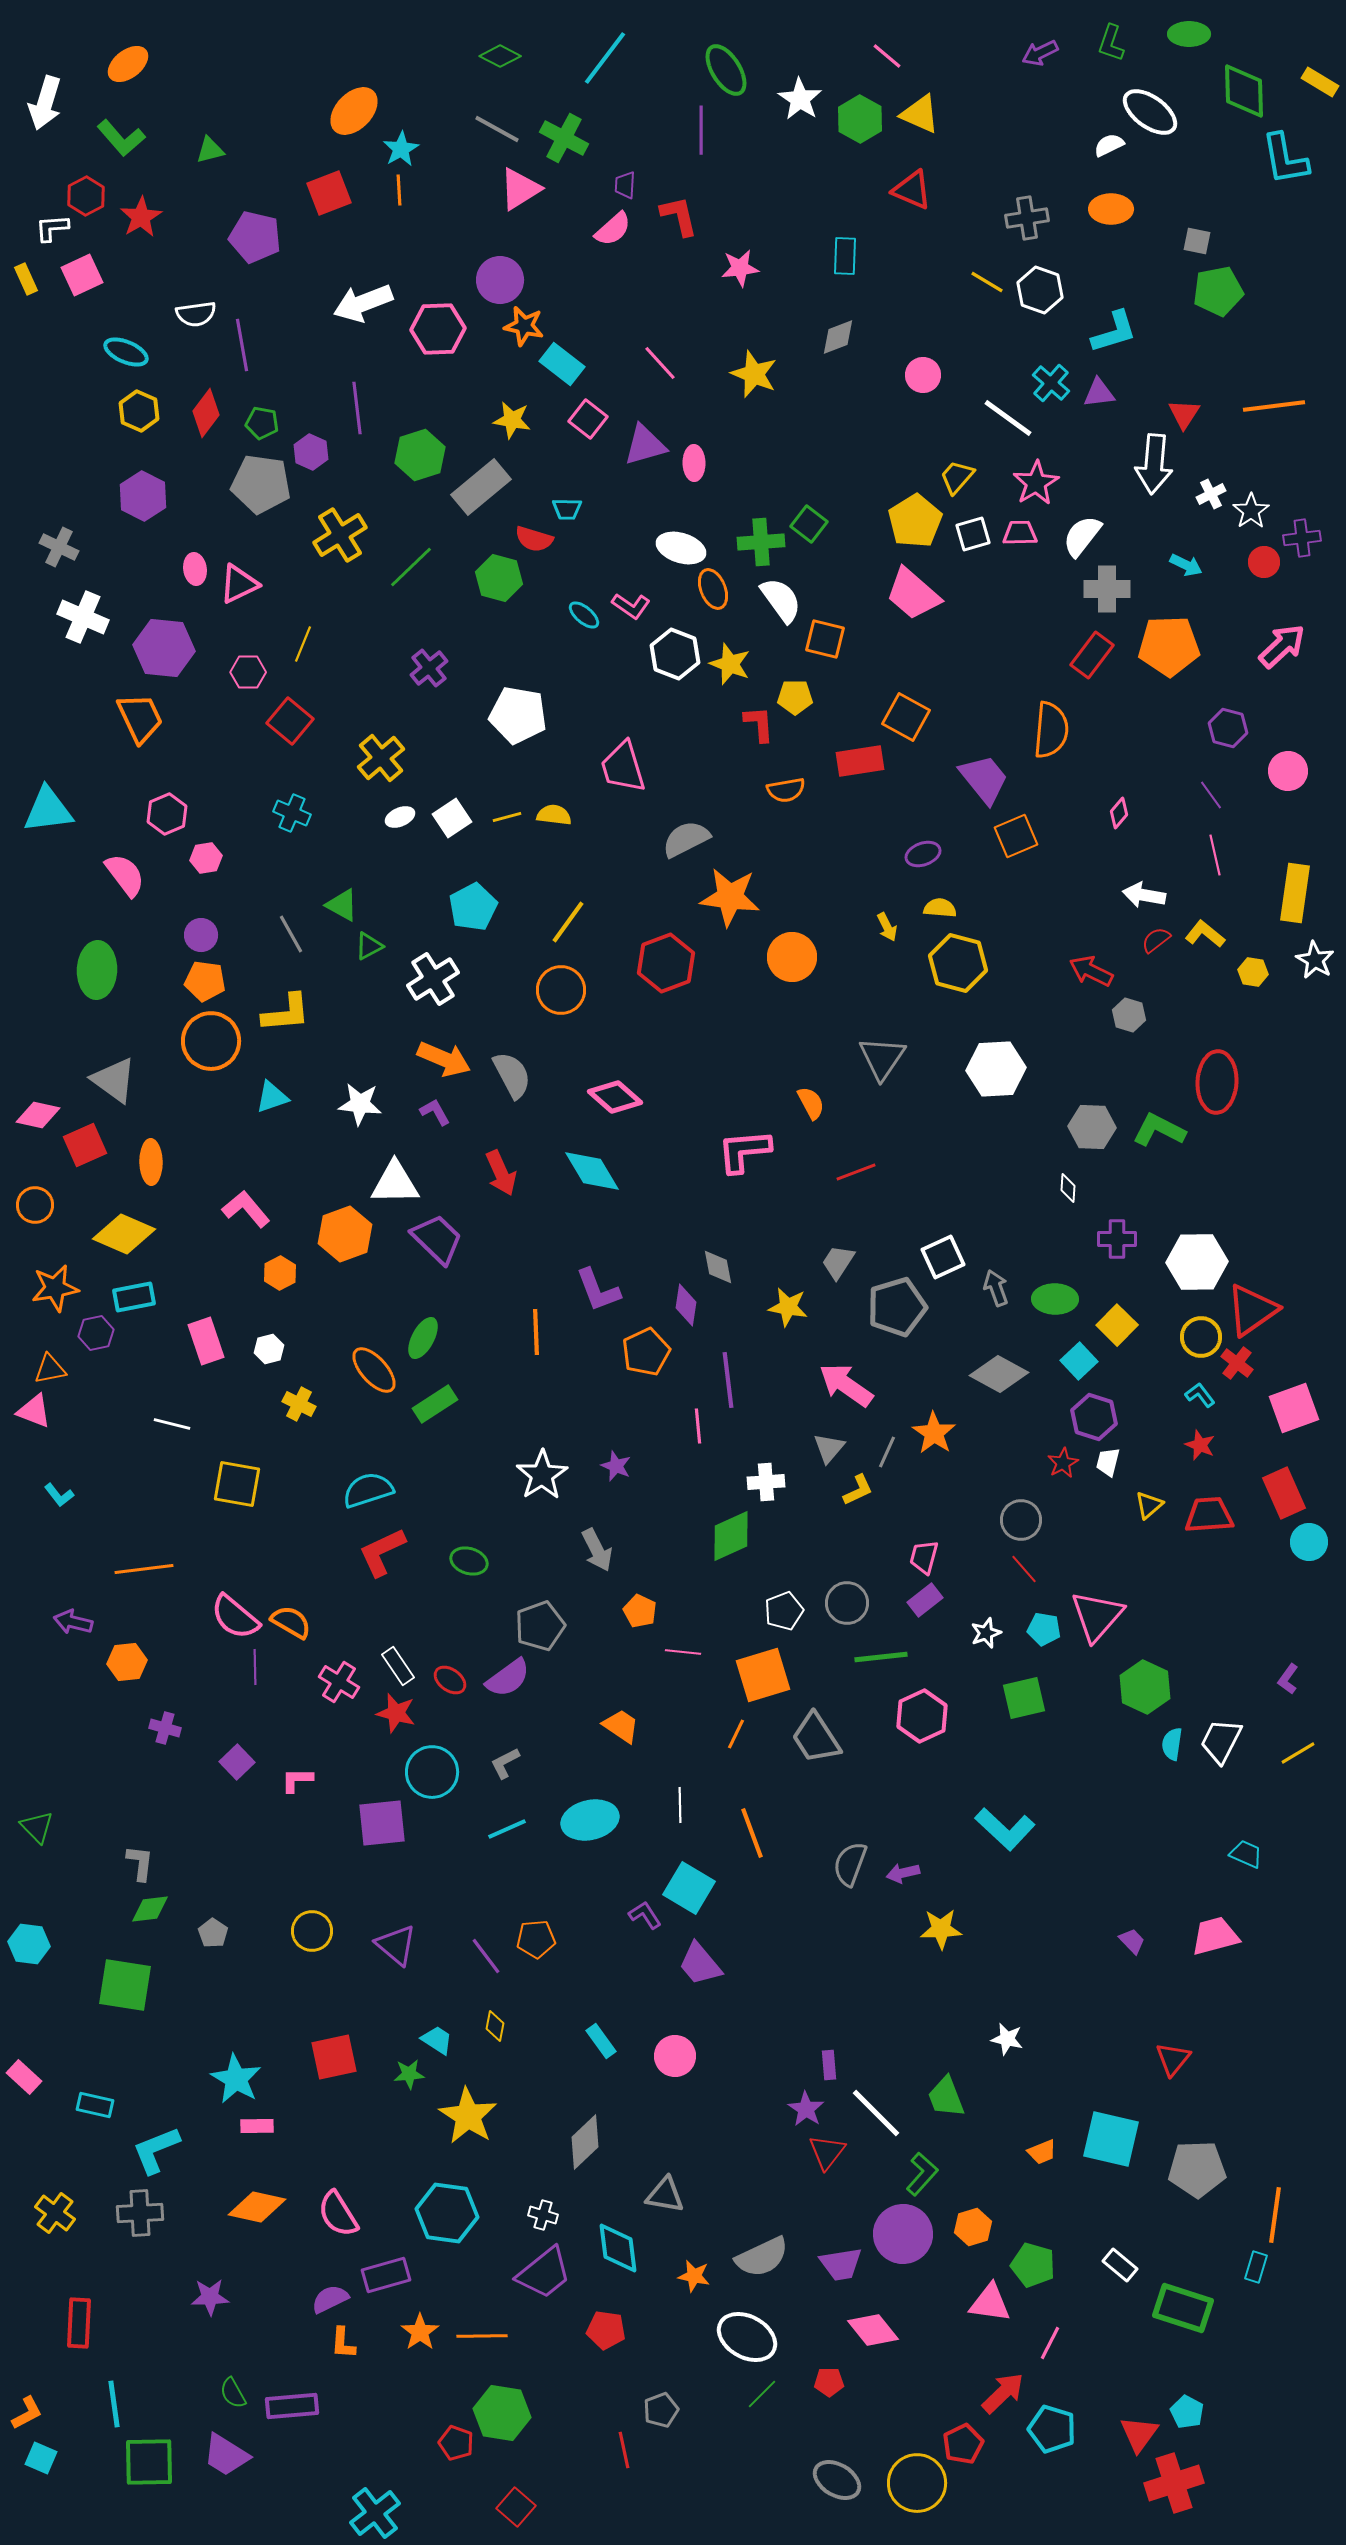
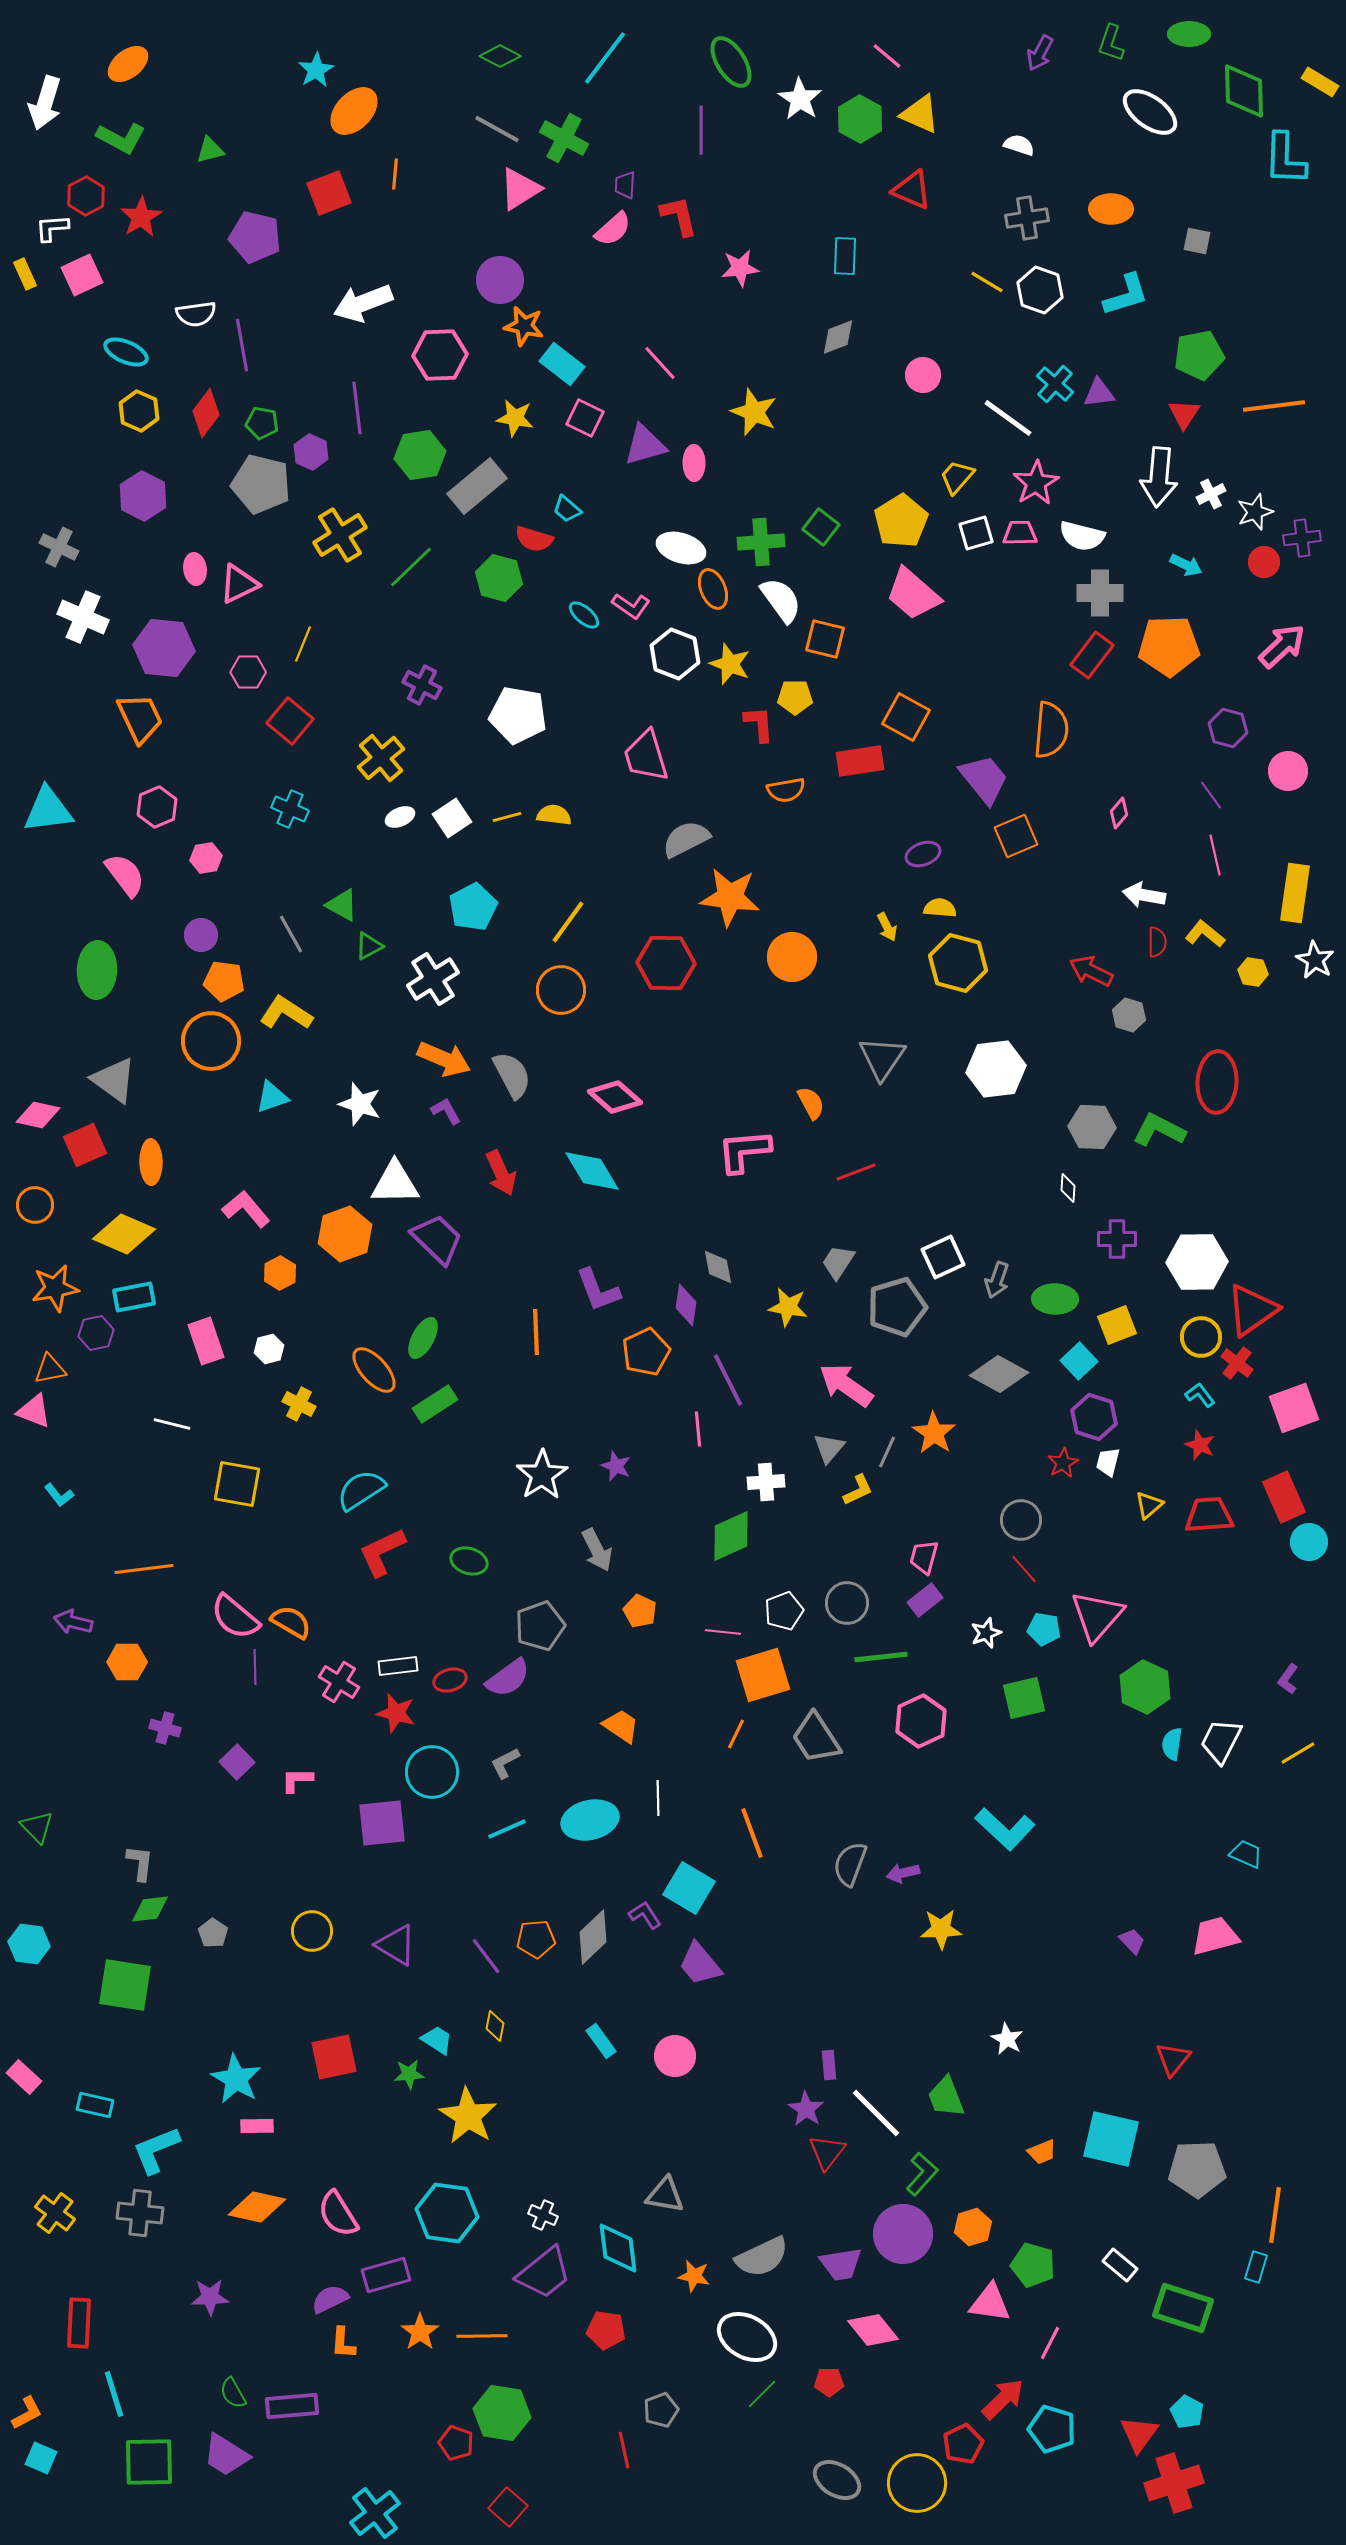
purple arrow at (1040, 53): rotated 36 degrees counterclockwise
green ellipse at (726, 70): moved 5 px right, 8 px up
green L-shape at (121, 138): rotated 21 degrees counterclockwise
white semicircle at (1109, 145): moved 90 px left; rotated 44 degrees clockwise
cyan star at (401, 149): moved 85 px left, 79 px up
cyan L-shape at (1285, 159): rotated 12 degrees clockwise
orange line at (399, 190): moved 4 px left, 16 px up; rotated 8 degrees clockwise
yellow rectangle at (26, 279): moved 1 px left, 5 px up
green pentagon at (1218, 291): moved 19 px left, 64 px down
pink hexagon at (438, 329): moved 2 px right, 26 px down
cyan L-shape at (1114, 332): moved 12 px right, 37 px up
yellow star at (754, 374): moved 38 px down
cyan cross at (1051, 383): moved 4 px right, 1 px down
pink square at (588, 419): moved 3 px left, 1 px up; rotated 12 degrees counterclockwise
yellow star at (512, 420): moved 3 px right, 2 px up
green hexagon at (420, 455): rotated 9 degrees clockwise
white arrow at (1154, 464): moved 5 px right, 13 px down
gray pentagon at (261, 484): rotated 6 degrees clockwise
gray rectangle at (481, 487): moved 4 px left, 1 px up
cyan trapezoid at (567, 509): rotated 40 degrees clockwise
white star at (1251, 511): moved 4 px right, 1 px down; rotated 15 degrees clockwise
yellow pentagon at (915, 521): moved 14 px left
green square at (809, 524): moved 12 px right, 3 px down
white square at (973, 534): moved 3 px right, 1 px up
white semicircle at (1082, 536): rotated 114 degrees counterclockwise
gray cross at (1107, 589): moved 7 px left, 4 px down
purple cross at (429, 668): moved 7 px left, 17 px down; rotated 24 degrees counterclockwise
pink trapezoid at (623, 767): moved 23 px right, 11 px up
cyan cross at (292, 813): moved 2 px left, 4 px up
pink hexagon at (167, 814): moved 10 px left, 7 px up
red semicircle at (1156, 940): moved 1 px right, 2 px down; rotated 128 degrees clockwise
red hexagon at (666, 963): rotated 22 degrees clockwise
orange pentagon at (205, 981): moved 19 px right
yellow L-shape at (286, 1013): rotated 142 degrees counterclockwise
white hexagon at (996, 1069): rotated 4 degrees counterclockwise
white star at (360, 1104): rotated 12 degrees clockwise
purple L-shape at (435, 1112): moved 11 px right, 1 px up
gray arrow at (996, 1288): moved 1 px right, 8 px up; rotated 141 degrees counterclockwise
yellow square at (1117, 1325): rotated 24 degrees clockwise
purple line at (728, 1380): rotated 20 degrees counterclockwise
pink line at (698, 1426): moved 3 px down
cyan semicircle at (368, 1490): moved 7 px left; rotated 15 degrees counterclockwise
red rectangle at (1284, 1493): moved 4 px down
pink line at (683, 1652): moved 40 px right, 20 px up
orange hexagon at (127, 1662): rotated 6 degrees clockwise
white rectangle at (398, 1666): rotated 63 degrees counterclockwise
red ellipse at (450, 1680): rotated 52 degrees counterclockwise
pink hexagon at (922, 1716): moved 1 px left, 5 px down
white line at (680, 1805): moved 22 px left, 7 px up
purple triangle at (396, 1945): rotated 9 degrees counterclockwise
white star at (1007, 2039): rotated 16 degrees clockwise
gray diamond at (585, 2142): moved 8 px right, 205 px up
gray cross at (140, 2213): rotated 9 degrees clockwise
white cross at (543, 2215): rotated 8 degrees clockwise
red arrow at (1003, 2393): moved 6 px down
cyan line at (114, 2404): moved 10 px up; rotated 9 degrees counterclockwise
red square at (516, 2507): moved 8 px left
